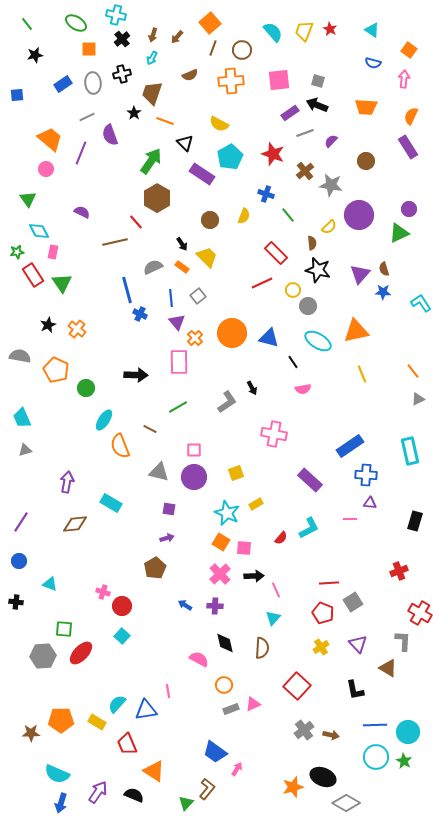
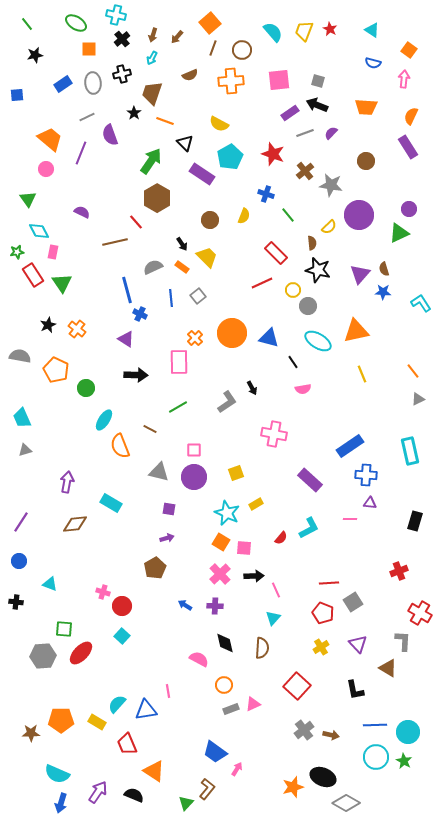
purple semicircle at (331, 141): moved 8 px up
purple triangle at (177, 322): moved 51 px left, 17 px down; rotated 18 degrees counterclockwise
